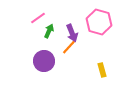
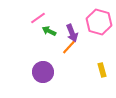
green arrow: rotated 88 degrees counterclockwise
purple circle: moved 1 px left, 11 px down
